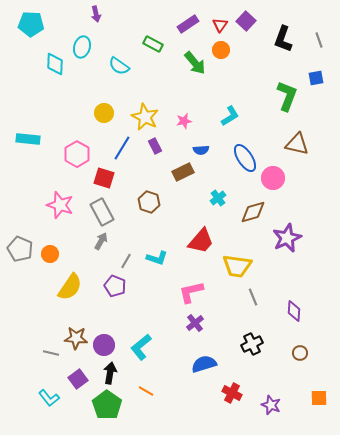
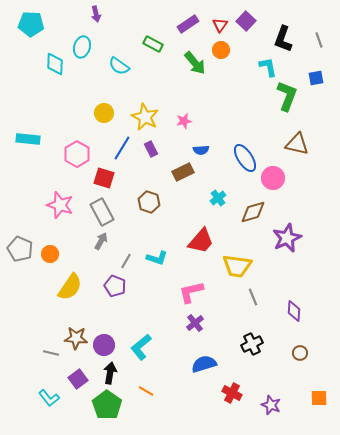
cyan L-shape at (230, 116): moved 38 px right, 49 px up; rotated 70 degrees counterclockwise
purple rectangle at (155, 146): moved 4 px left, 3 px down
